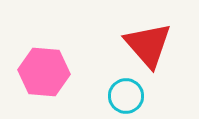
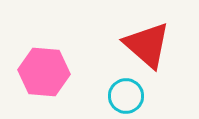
red triangle: moved 1 px left; rotated 8 degrees counterclockwise
